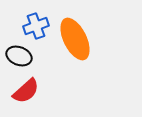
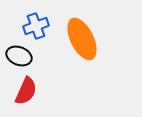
orange ellipse: moved 7 px right
red semicircle: rotated 24 degrees counterclockwise
